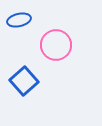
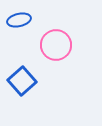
blue square: moved 2 px left
